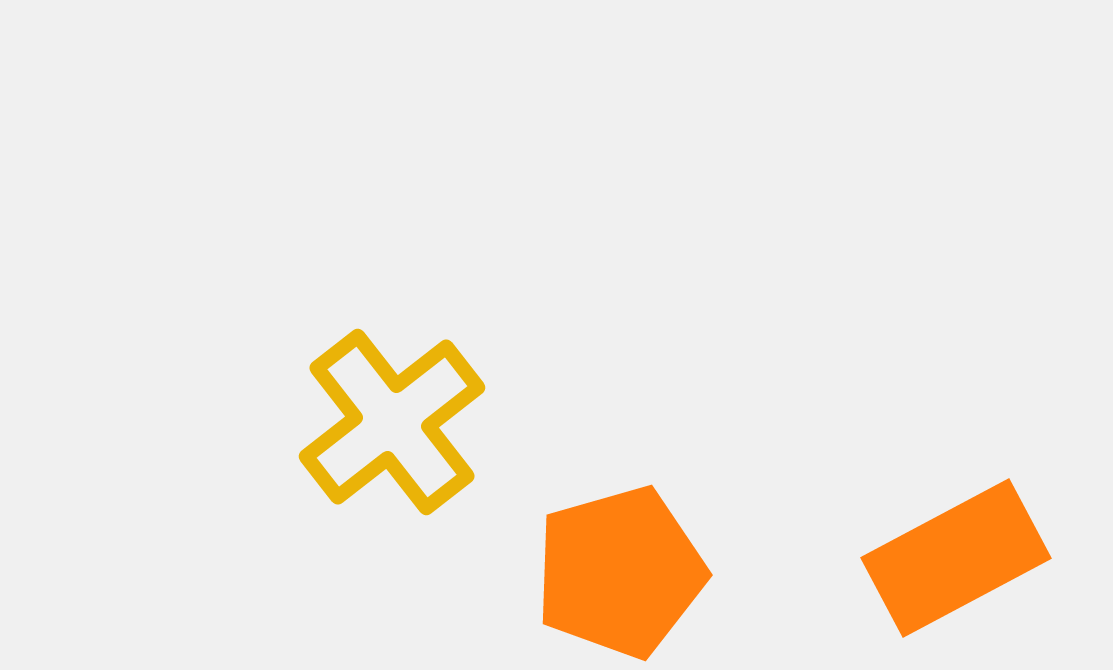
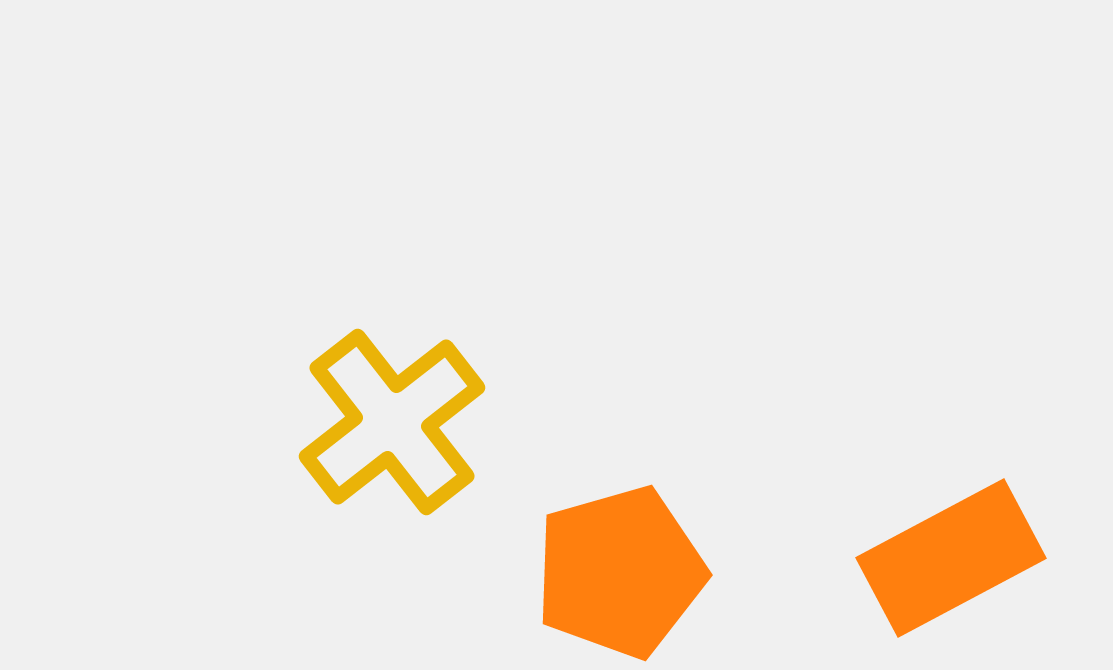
orange rectangle: moved 5 px left
